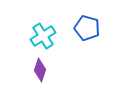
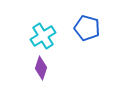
purple diamond: moved 1 px right, 2 px up
